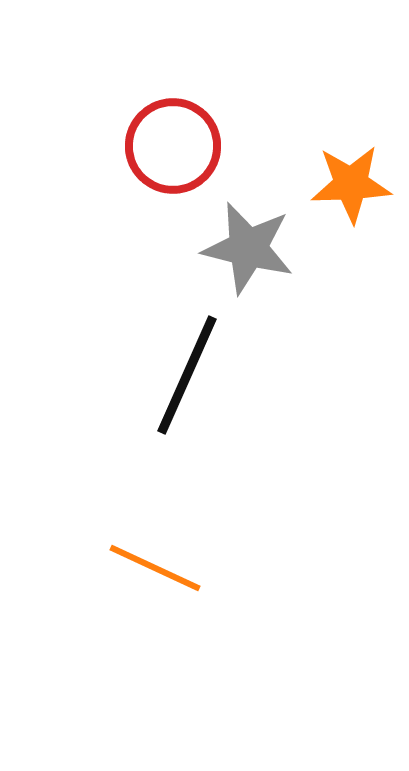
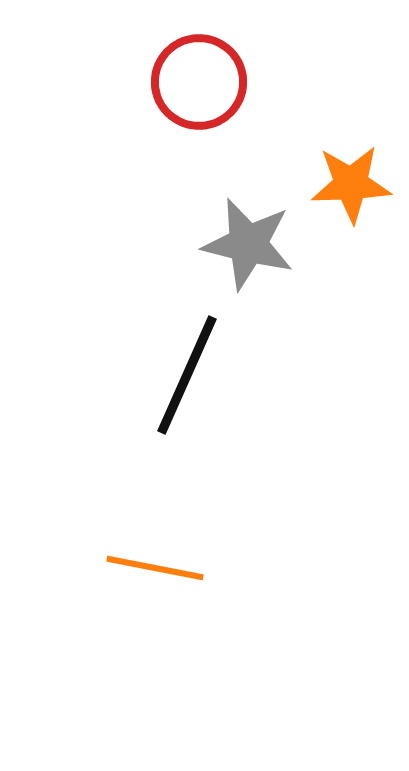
red circle: moved 26 px right, 64 px up
gray star: moved 4 px up
orange line: rotated 14 degrees counterclockwise
